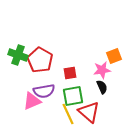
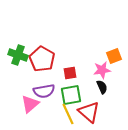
red pentagon: moved 2 px right, 1 px up
green square: moved 2 px left, 1 px up
pink triangle: moved 2 px left, 3 px down; rotated 18 degrees counterclockwise
